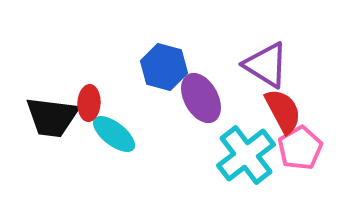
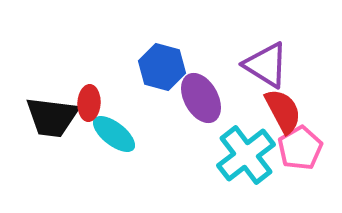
blue hexagon: moved 2 px left
